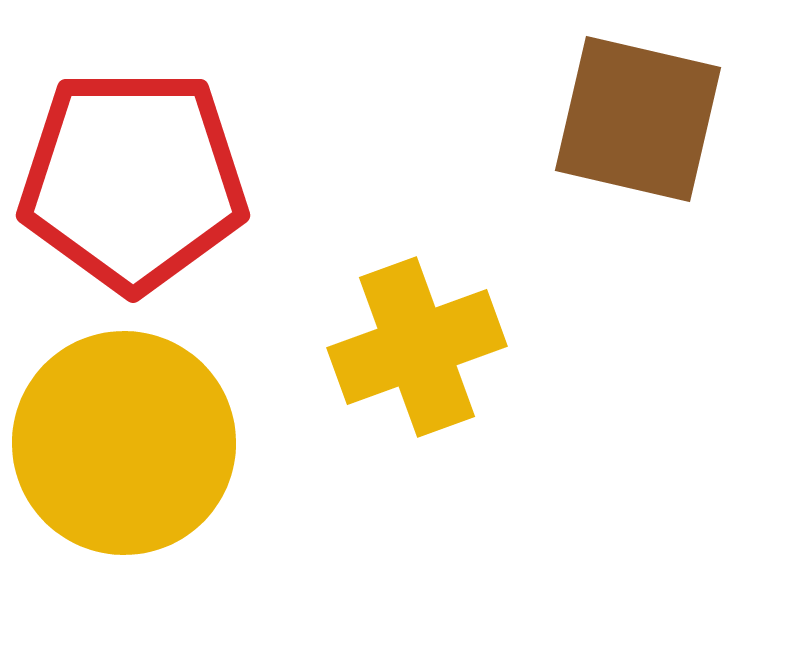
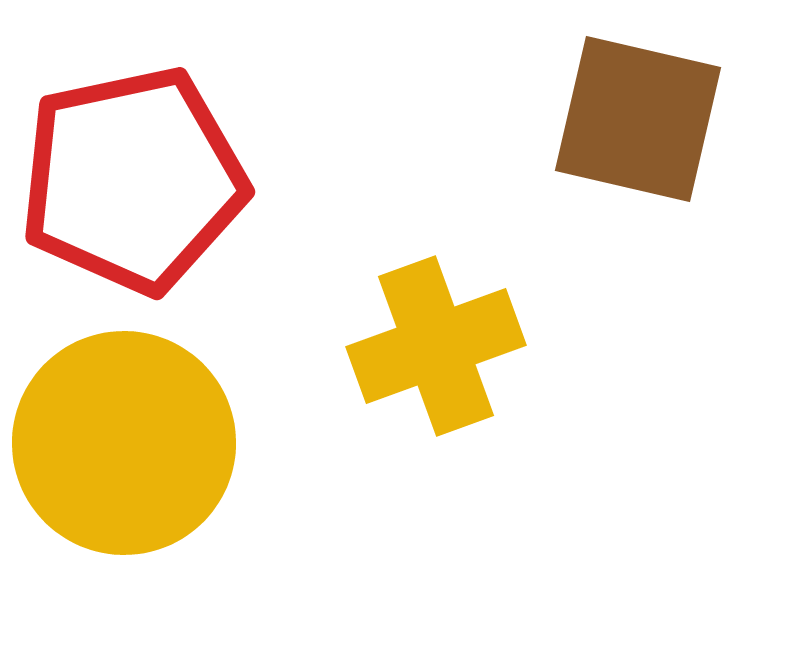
red pentagon: rotated 12 degrees counterclockwise
yellow cross: moved 19 px right, 1 px up
